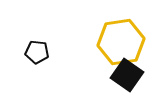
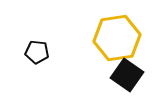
yellow hexagon: moved 4 px left, 4 px up
